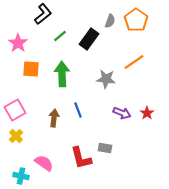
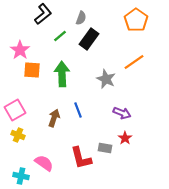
gray semicircle: moved 29 px left, 3 px up
pink star: moved 2 px right, 7 px down
orange square: moved 1 px right, 1 px down
gray star: rotated 18 degrees clockwise
red star: moved 22 px left, 25 px down
brown arrow: rotated 12 degrees clockwise
yellow cross: moved 2 px right, 1 px up; rotated 24 degrees counterclockwise
